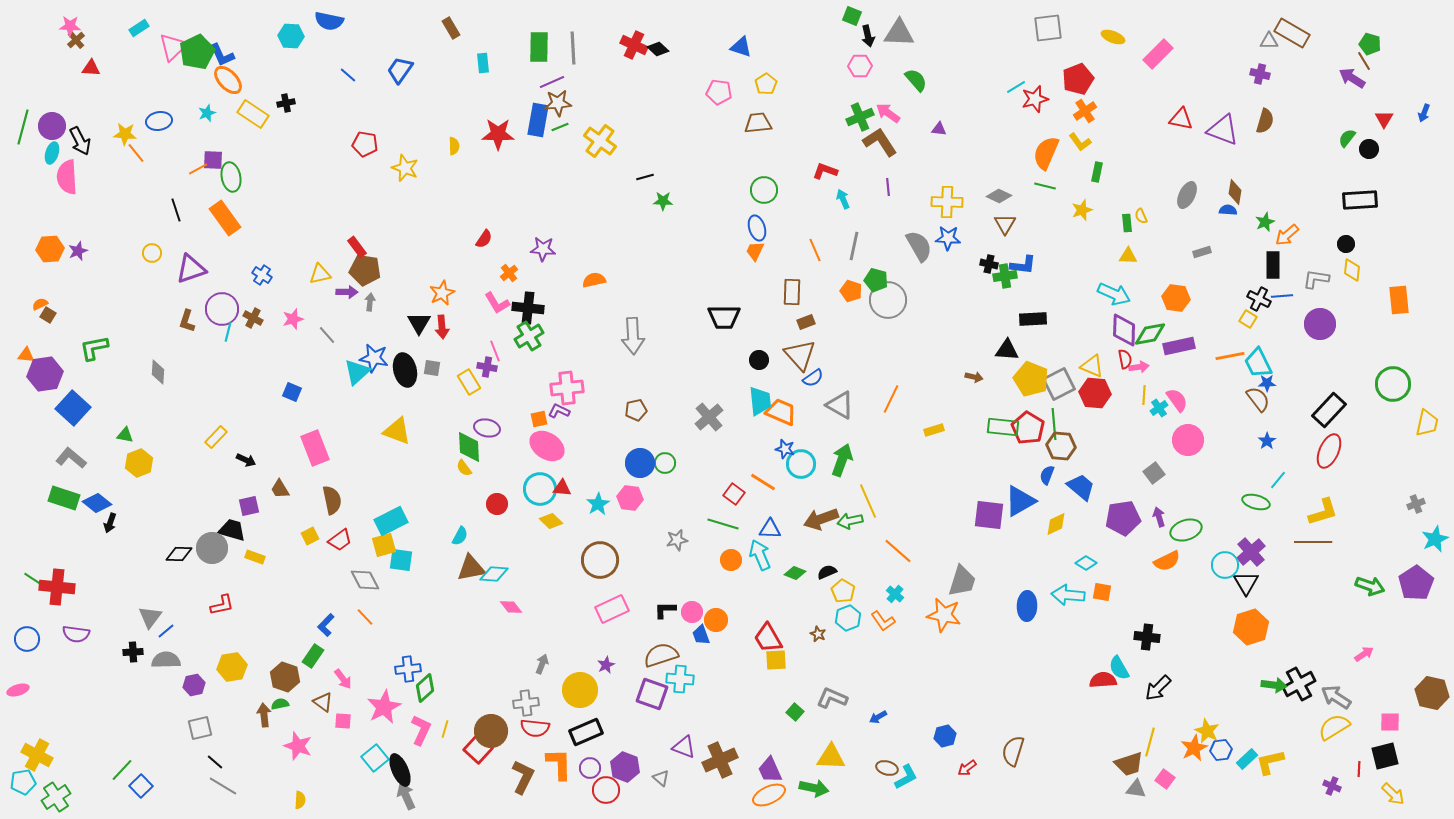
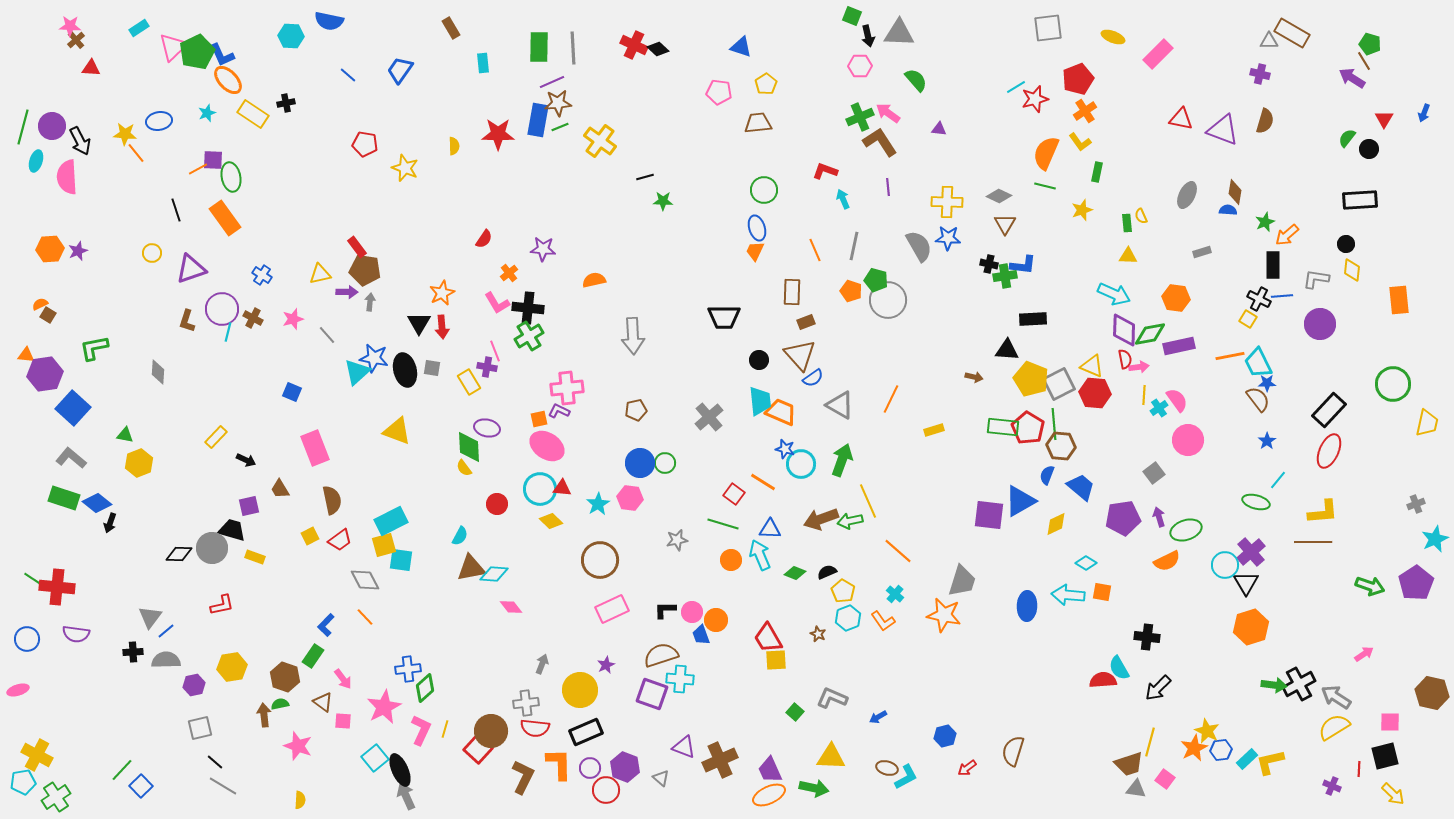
cyan ellipse at (52, 153): moved 16 px left, 8 px down
yellow L-shape at (1323, 512): rotated 12 degrees clockwise
